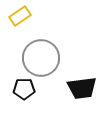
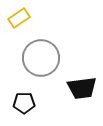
yellow rectangle: moved 1 px left, 2 px down
black pentagon: moved 14 px down
